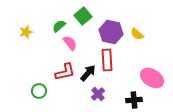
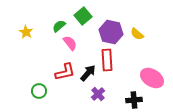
yellow star: rotated 24 degrees counterclockwise
